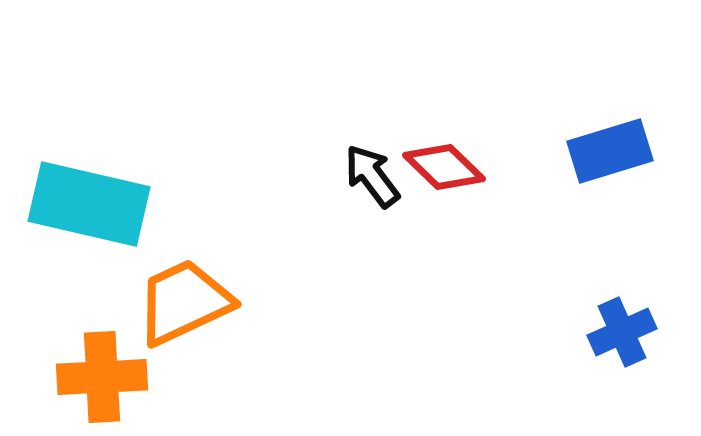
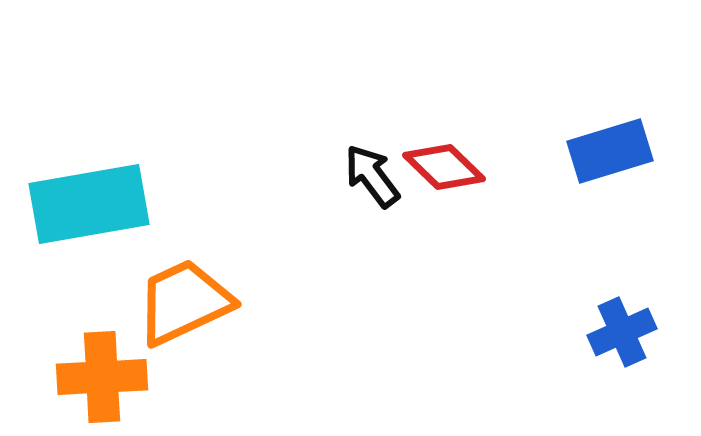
cyan rectangle: rotated 23 degrees counterclockwise
